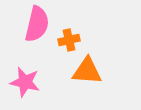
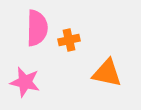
pink semicircle: moved 4 px down; rotated 12 degrees counterclockwise
orange triangle: moved 20 px right, 2 px down; rotated 8 degrees clockwise
